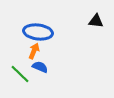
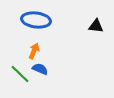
black triangle: moved 5 px down
blue ellipse: moved 2 px left, 12 px up
blue semicircle: moved 2 px down
